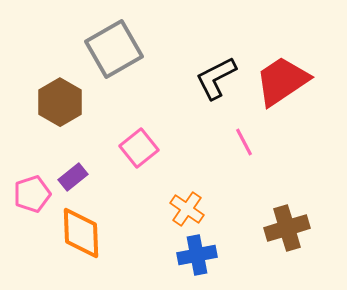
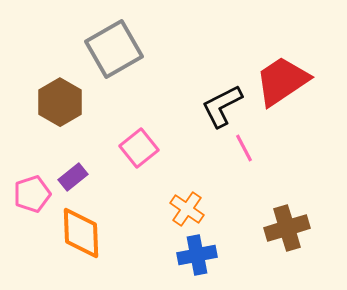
black L-shape: moved 6 px right, 28 px down
pink line: moved 6 px down
